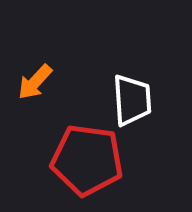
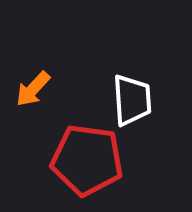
orange arrow: moved 2 px left, 7 px down
